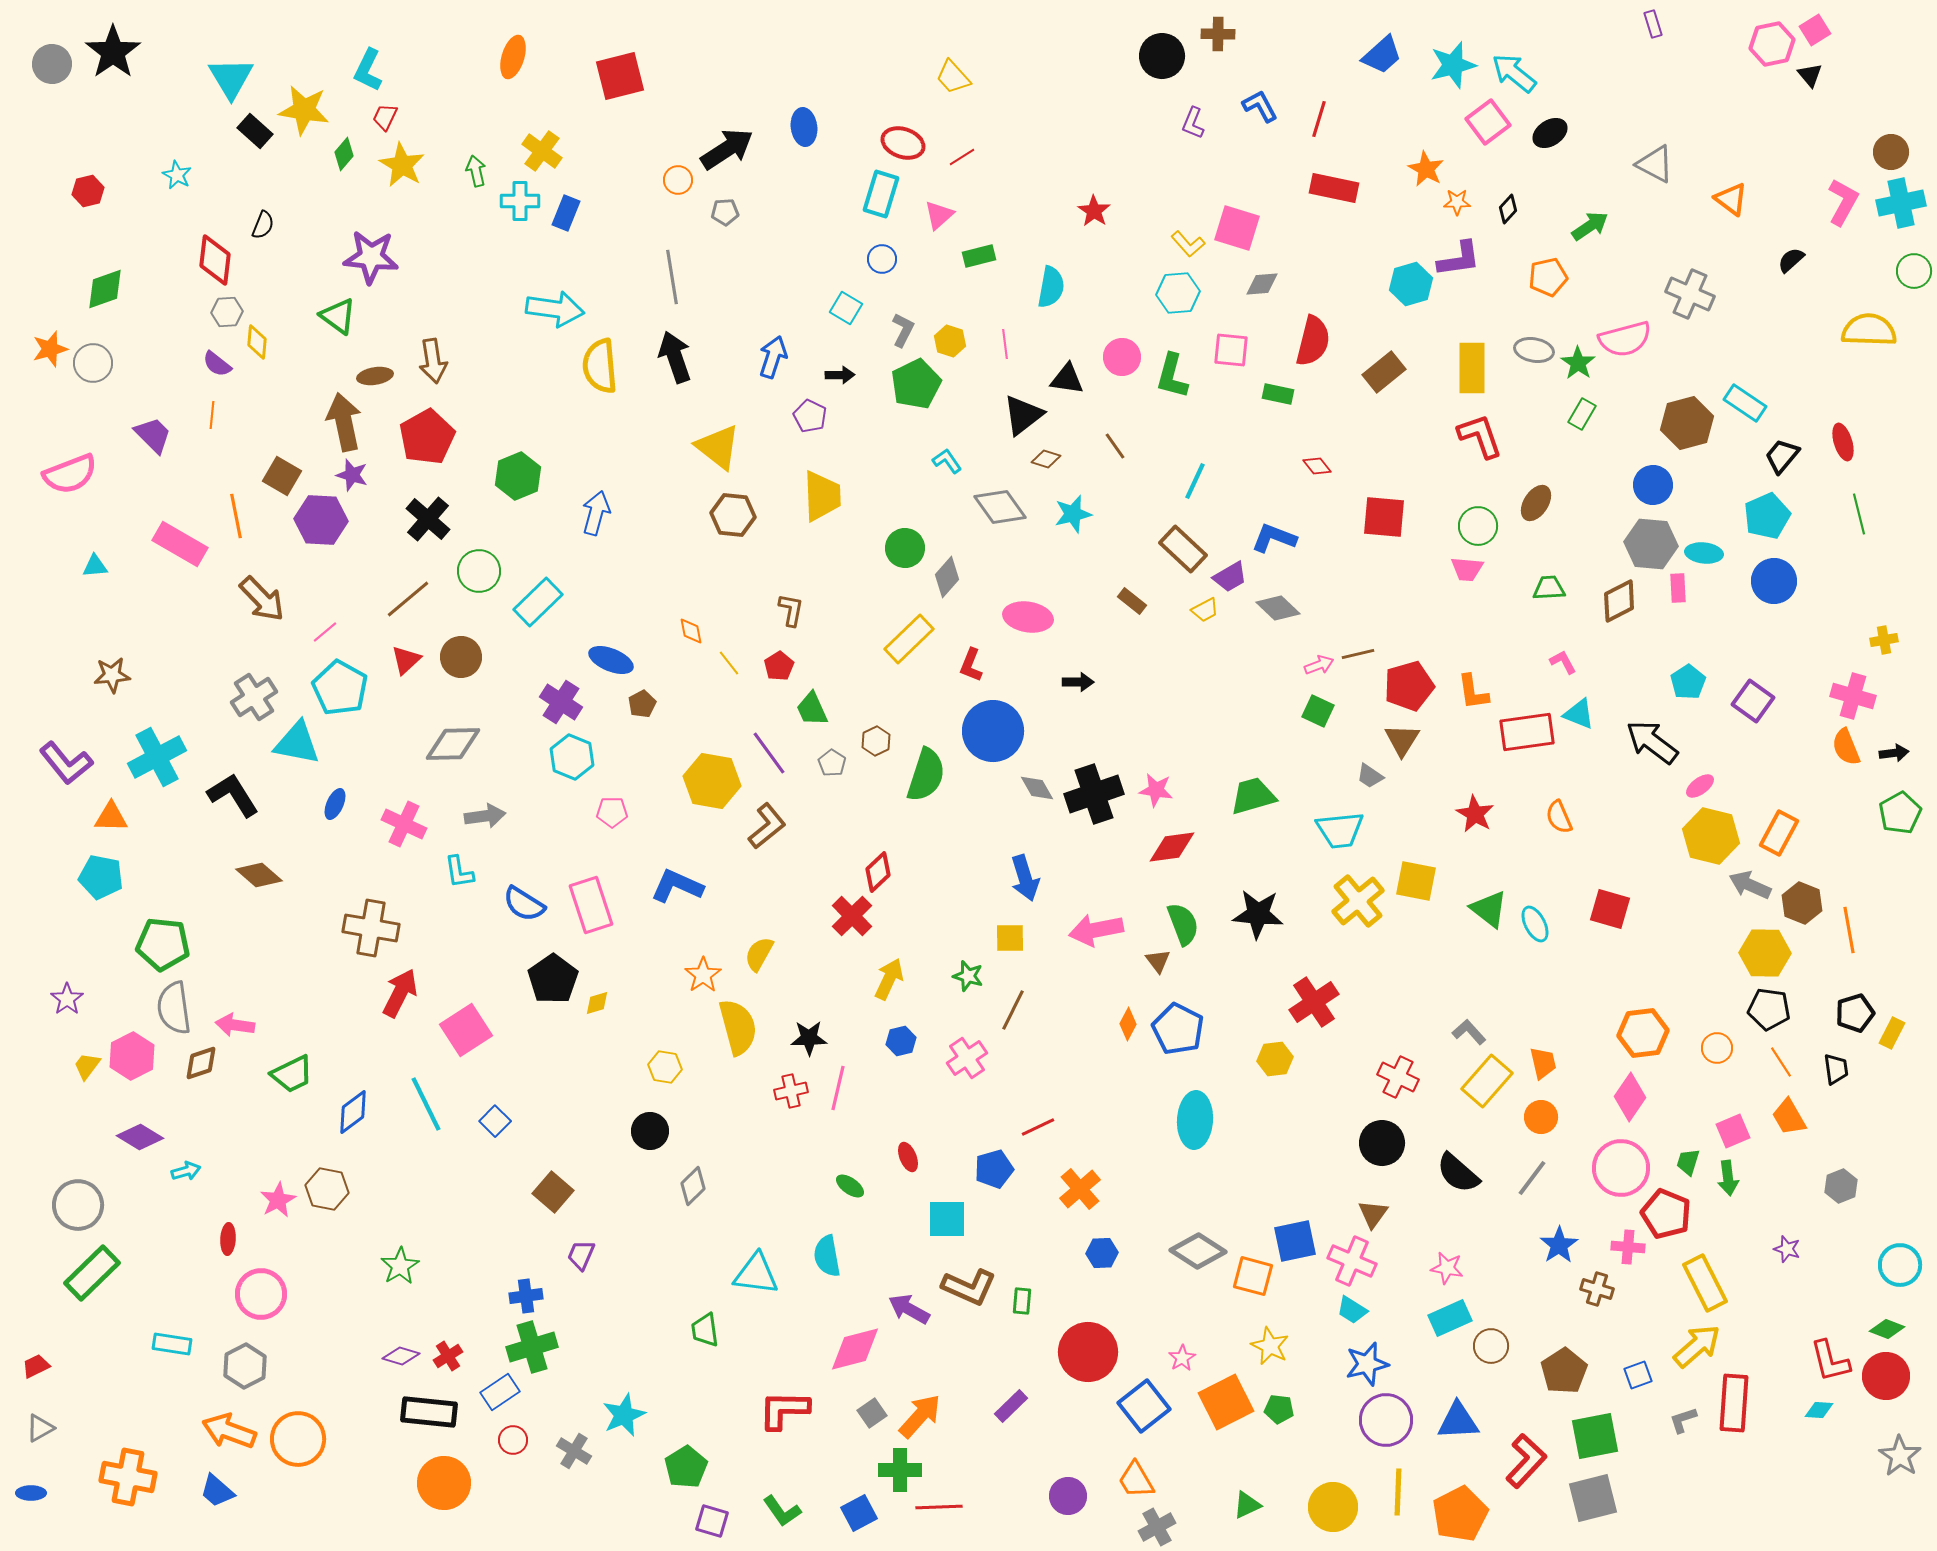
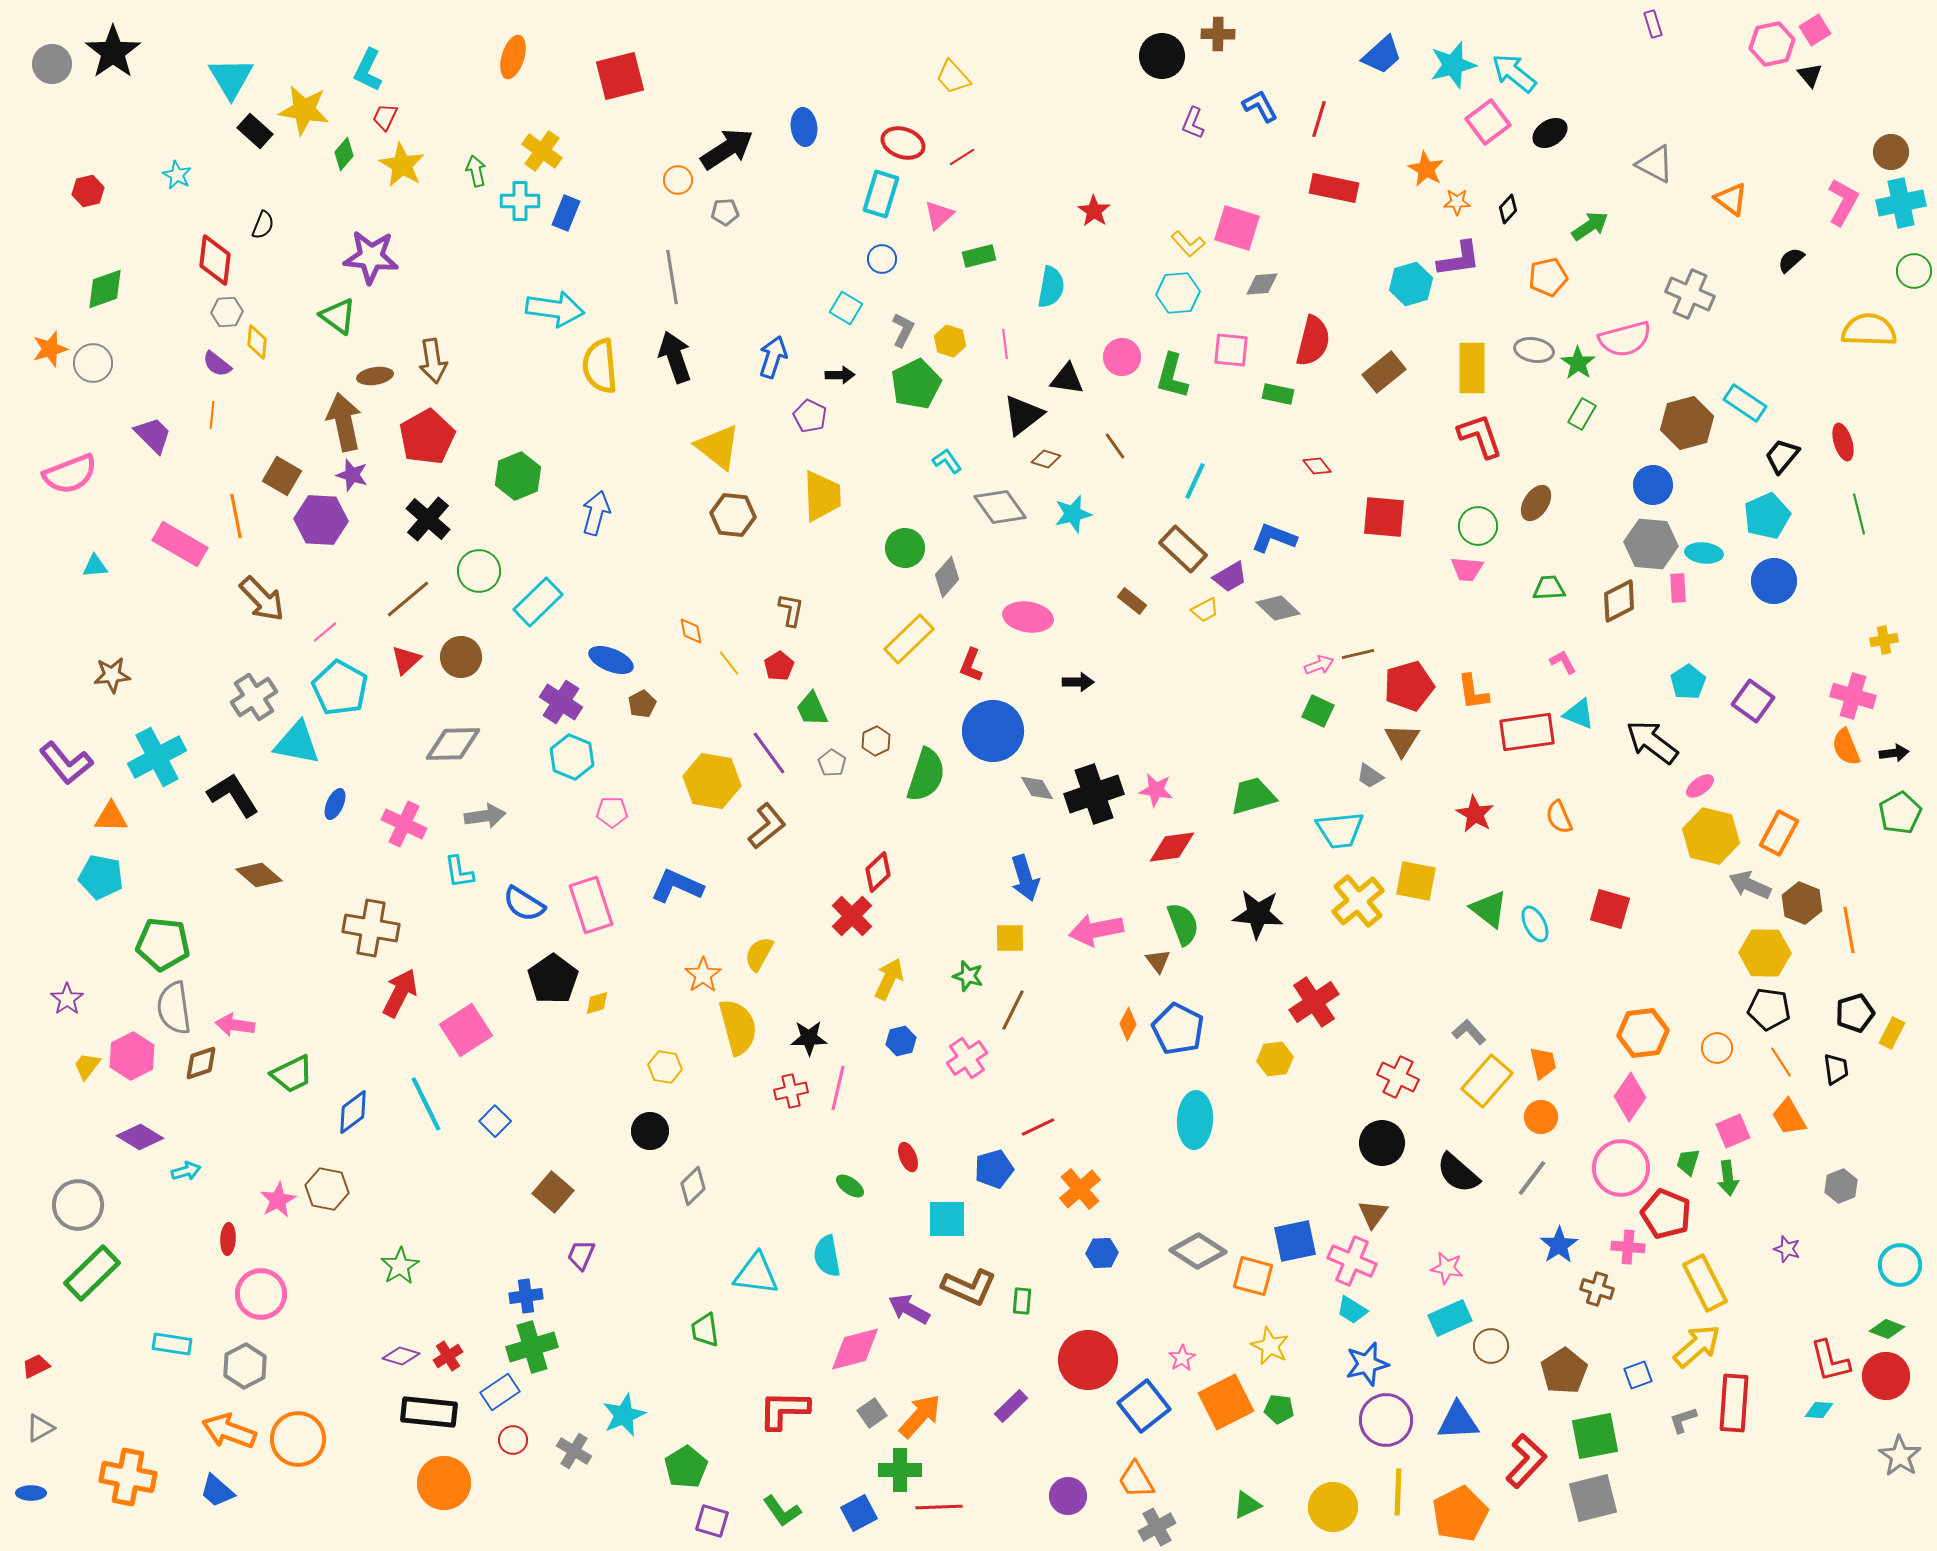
red circle at (1088, 1352): moved 8 px down
